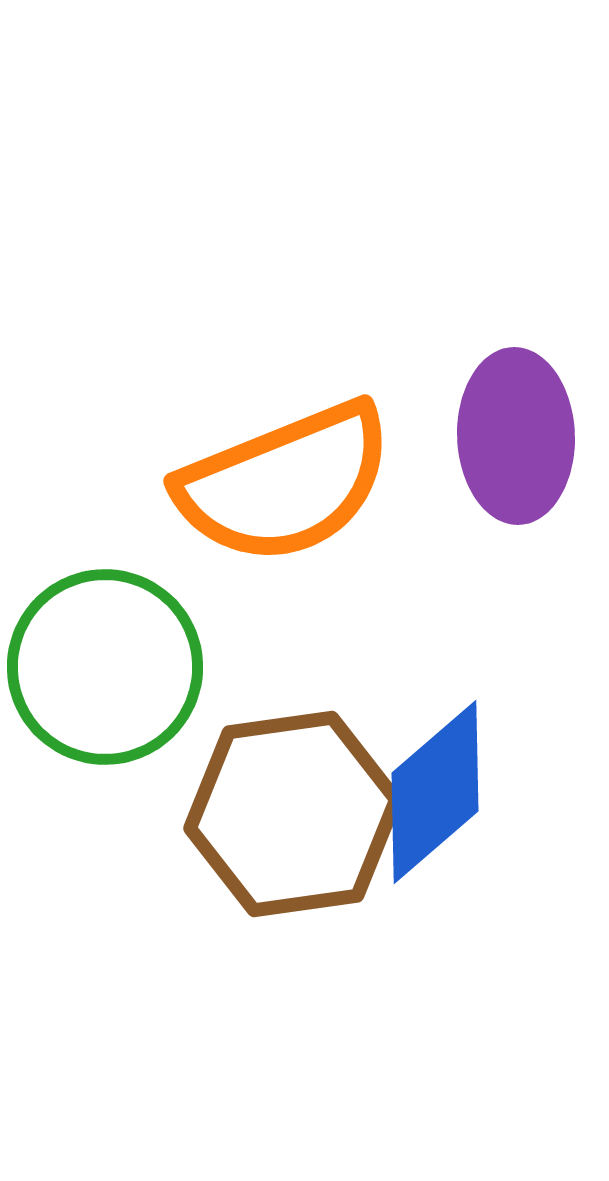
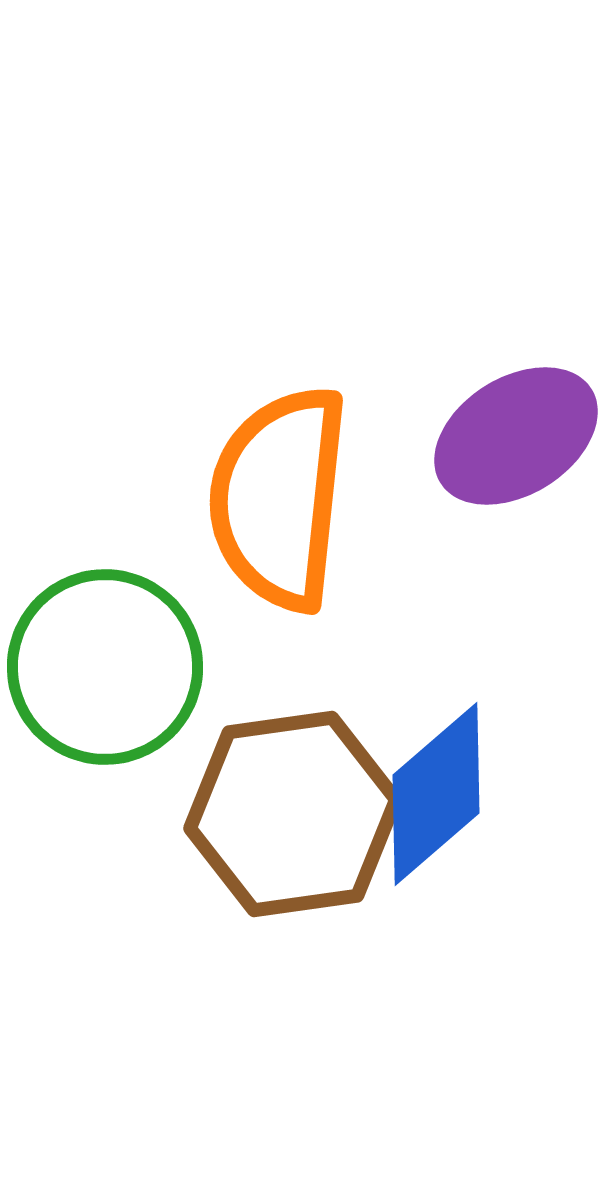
purple ellipse: rotated 60 degrees clockwise
orange semicircle: moved 6 px left, 15 px down; rotated 118 degrees clockwise
blue diamond: moved 1 px right, 2 px down
